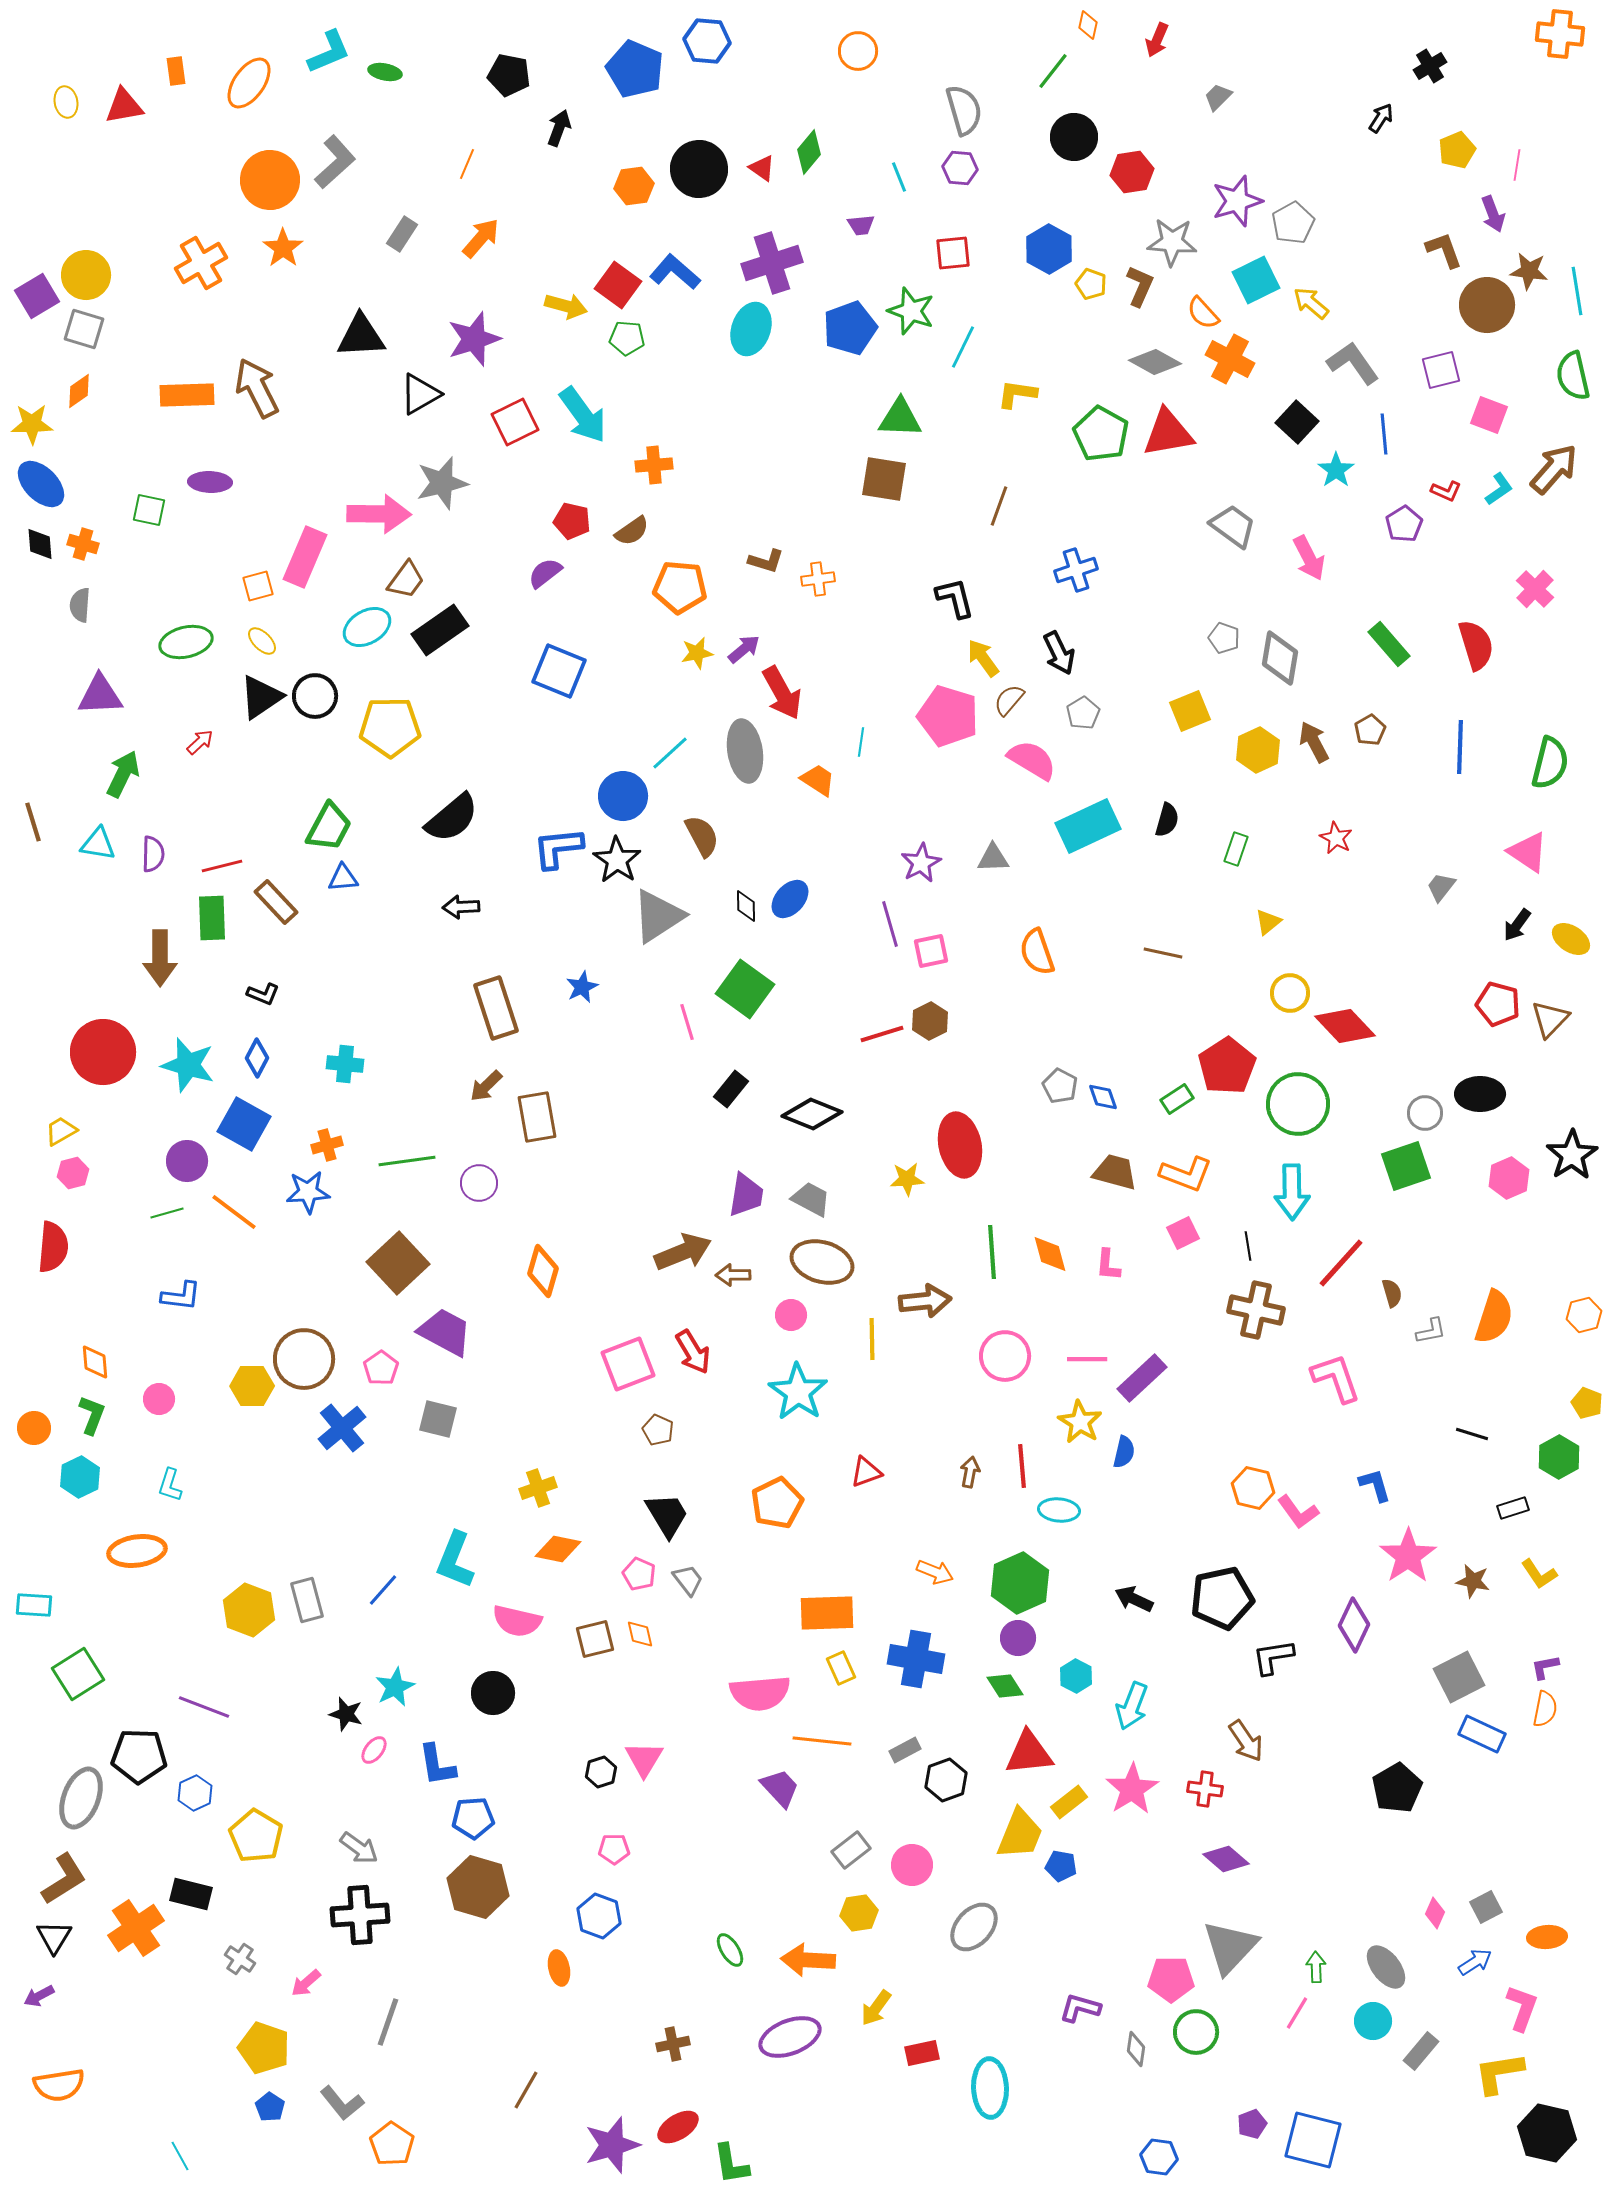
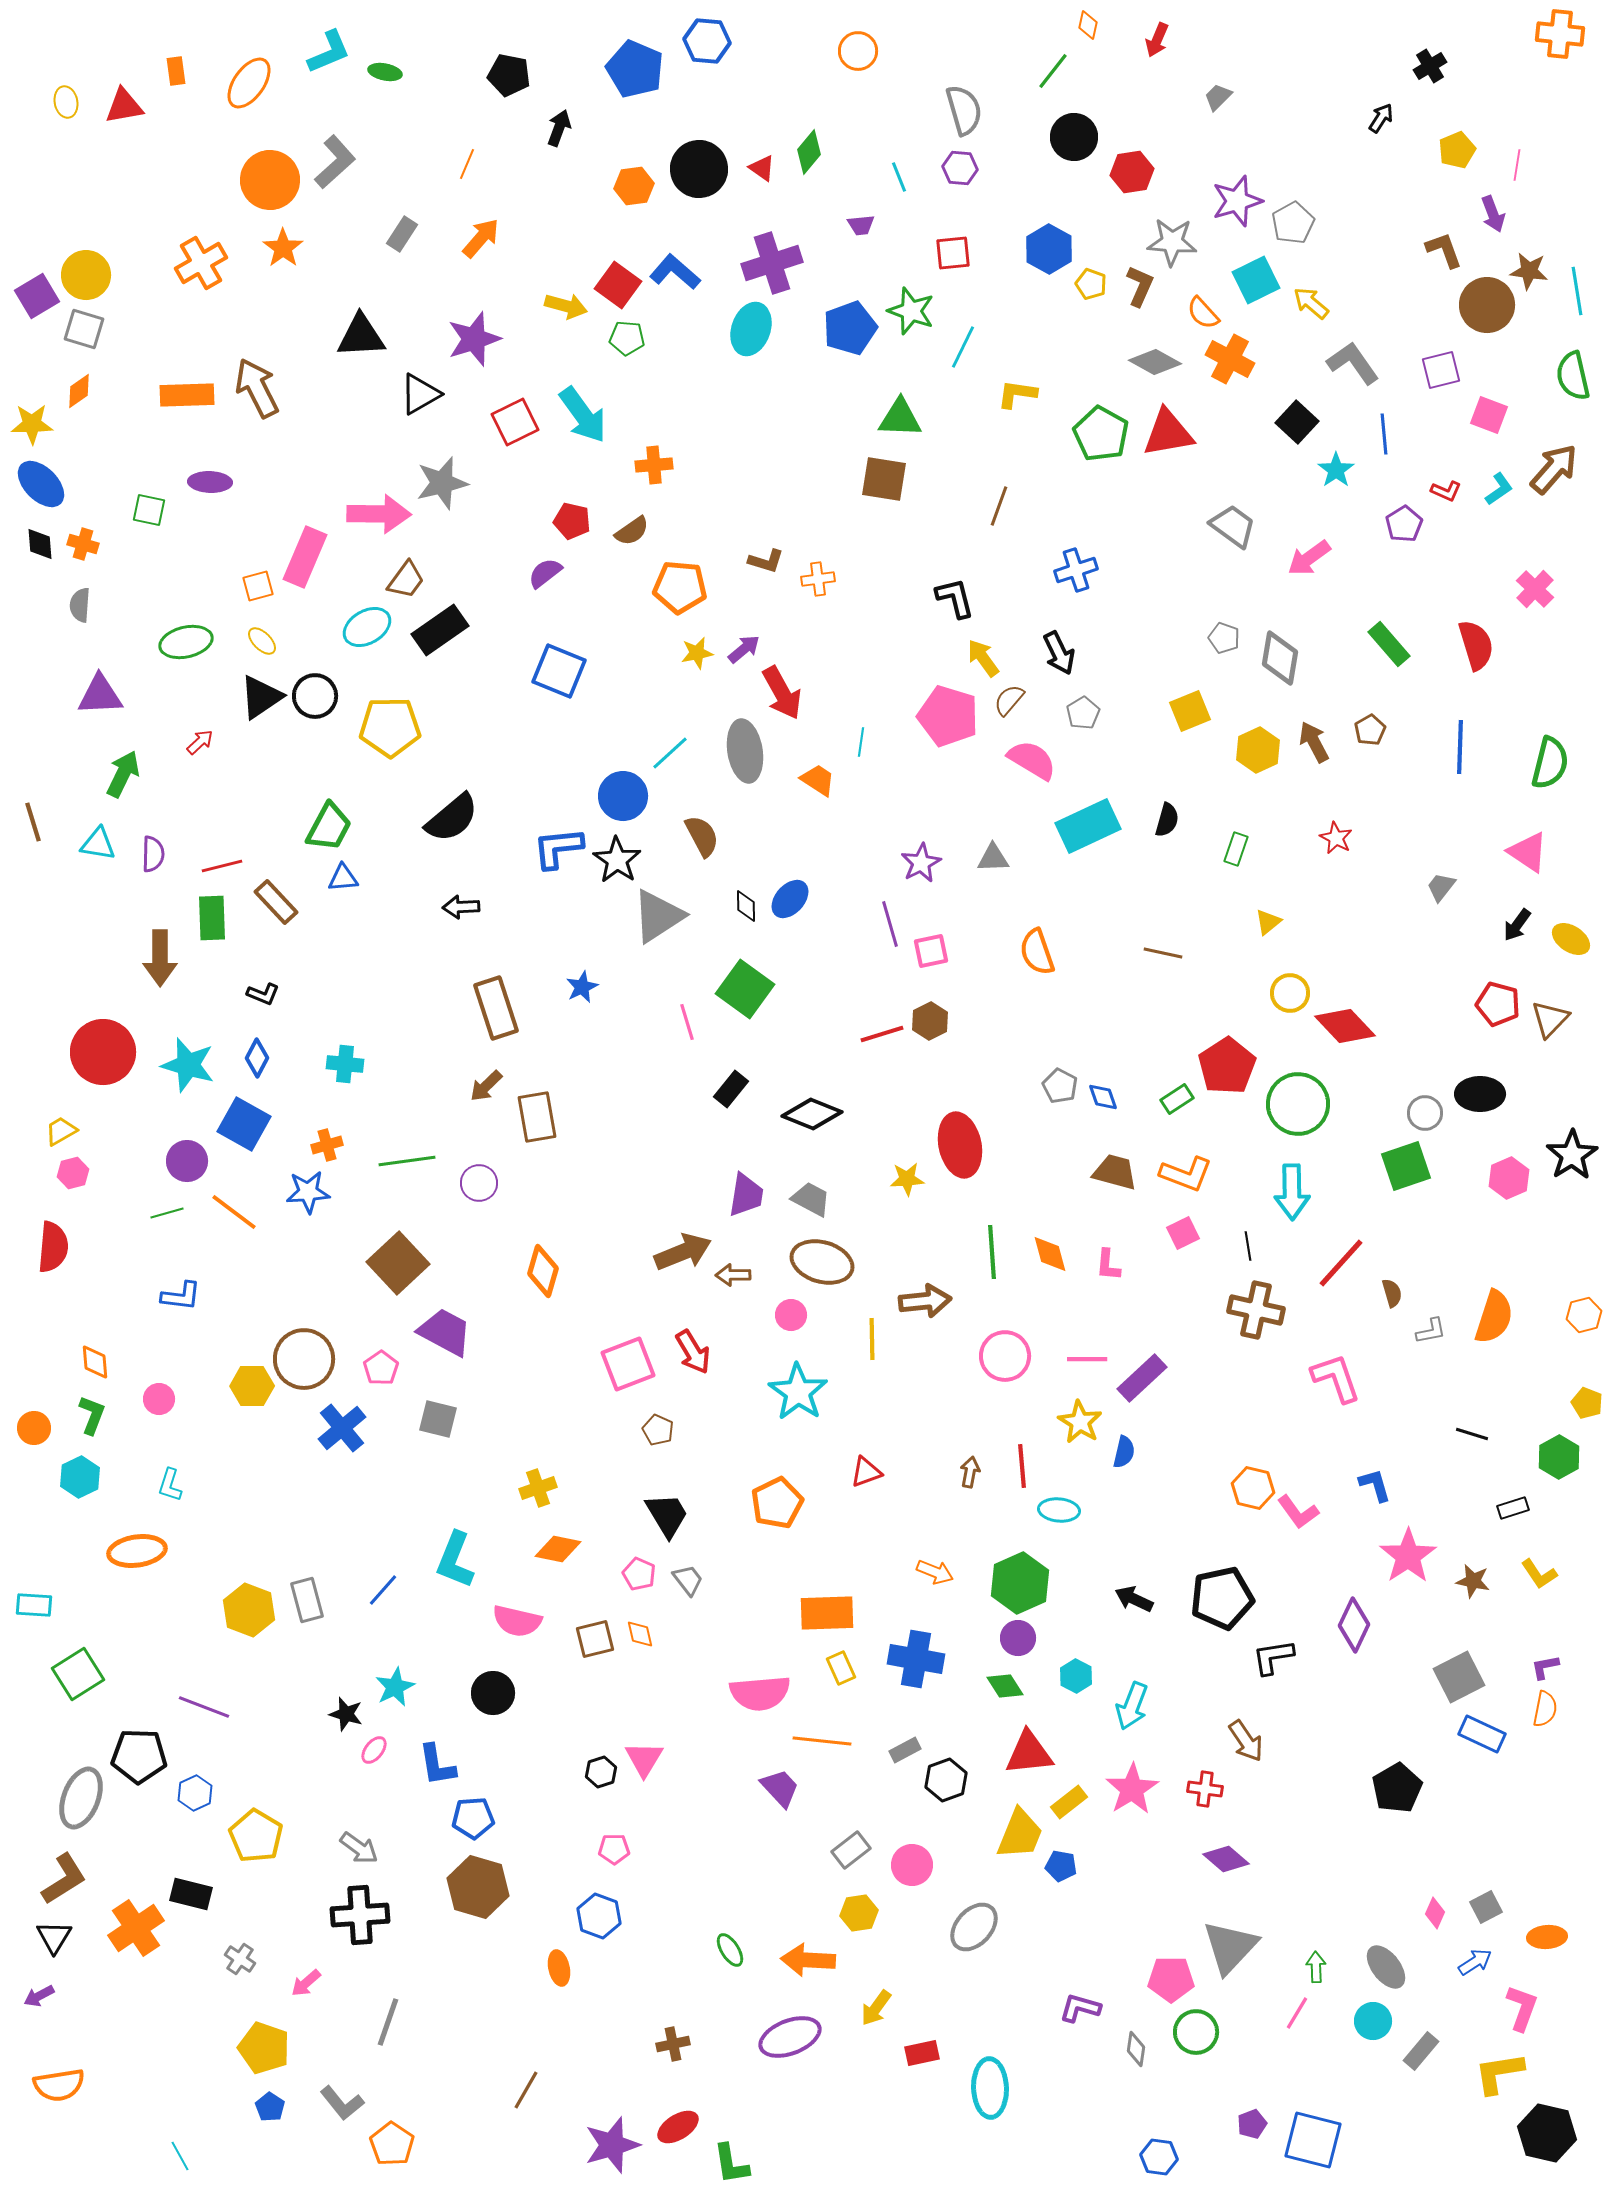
pink arrow at (1309, 558): rotated 81 degrees clockwise
